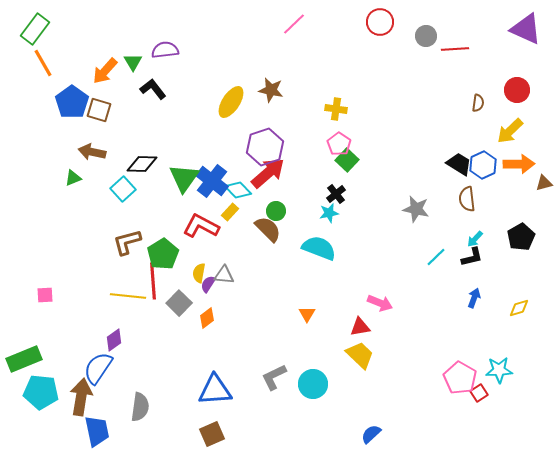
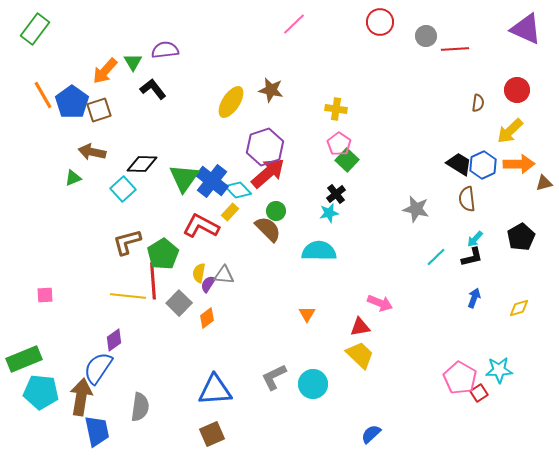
orange line at (43, 63): moved 32 px down
brown square at (99, 110): rotated 35 degrees counterclockwise
cyan semicircle at (319, 248): moved 3 px down; rotated 20 degrees counterclockwise
